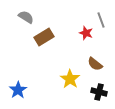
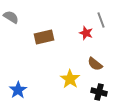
gray semicircle: moved 15 px left
brown rectangle: rotated 18 degrees clockwise
